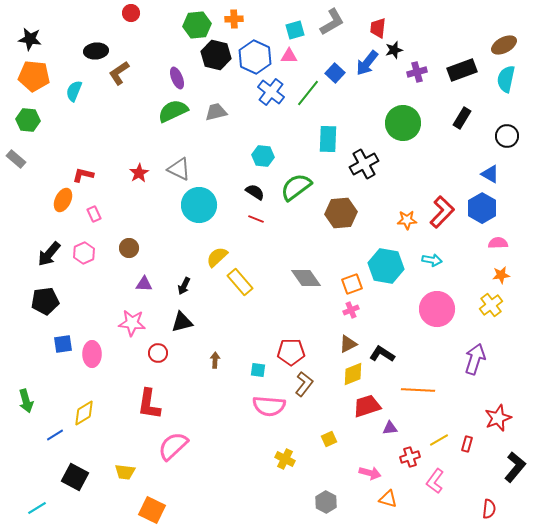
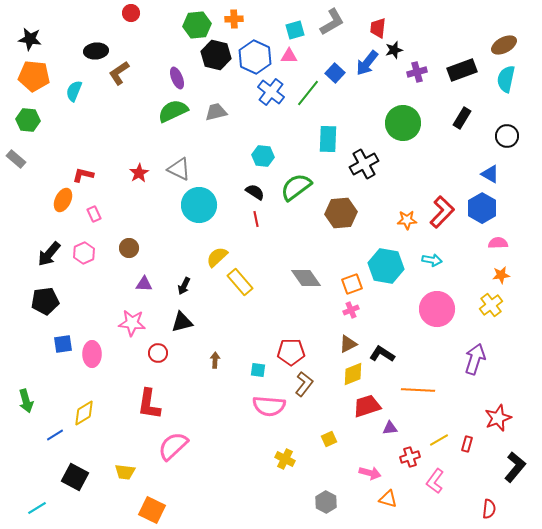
red line at (256, 219): rotated 56 degrees clockwise
